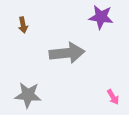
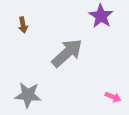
purple star: moved 1 px up; rotated 25 degrees clockwise
gray arrow: rotated 36 degrees counterclockwise
pink arrow: rotated 35 degrees counterclockwise
